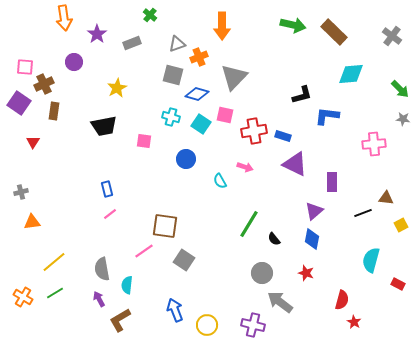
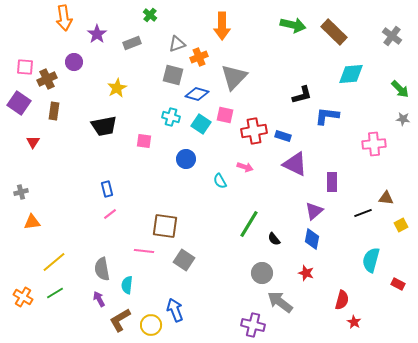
brown cross at (44, 84): moved 3 px right, 5 px up
pink line at (144, 251): rotated 42 degrees clockwise
yellow circle at (207, 325): moved 56 px left
